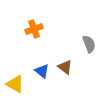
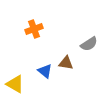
gray semicircle: rotated 78 degrees clockwise
brown triangle: moved 1 px right, 4 px up; rotated 28 degrees counterclockwise
blue triangle: moved 3 px right
